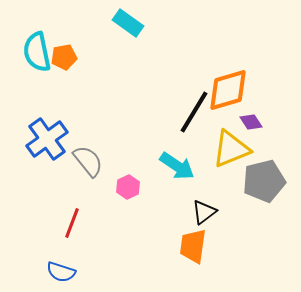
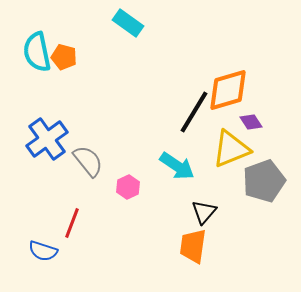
orange pentagon: rotated 25 degrees clockwise
gray pentagon: rotated 6 degrees counterclockwise
black triangle: rotated 12 degrees counterclockwise
blue semicircle: moved 18 px left, 21 px up
